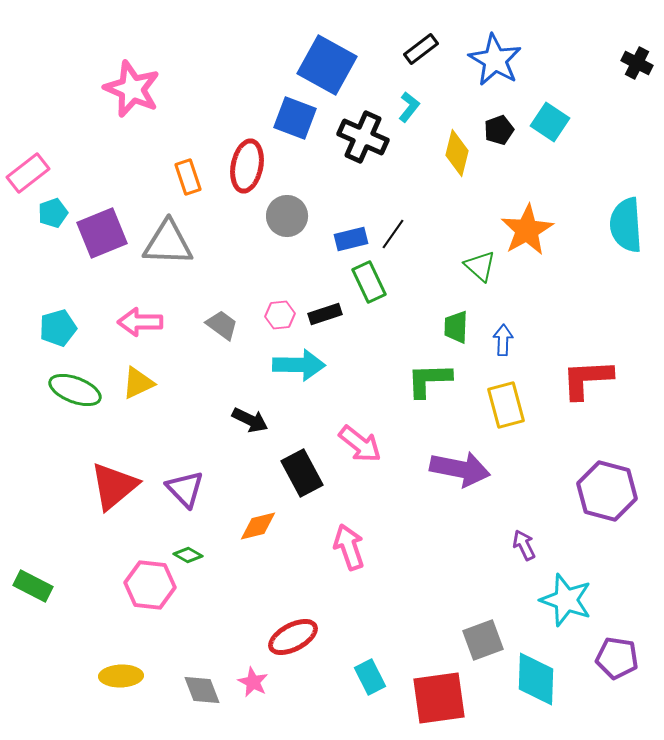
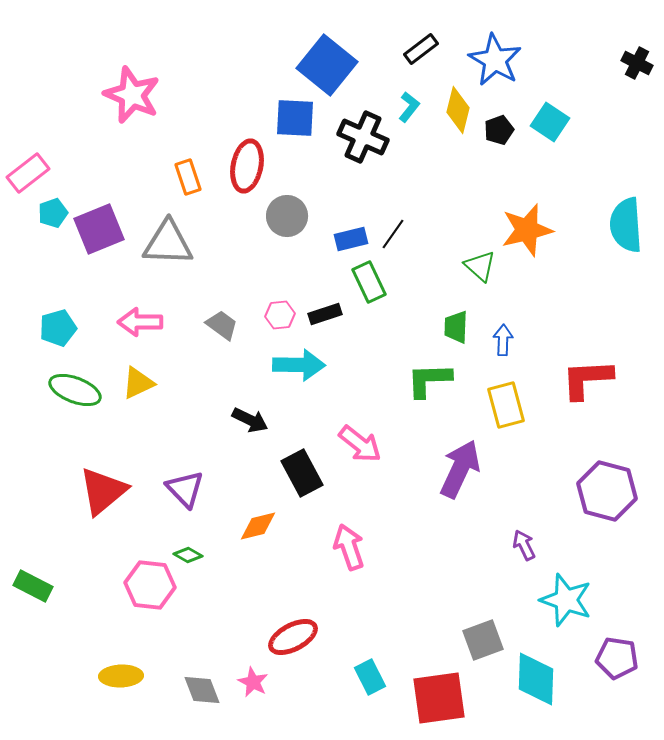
blue square at (327, 65): rotated 10 degrees clockwise
pink star at (132, 89): moved 6 px down
blue square at (295, 118): rotated 18 degrees counterclockwise
yellow diamond at (457, 153): moved 1 px right, 43 px up
orange star at (527, 230): rotated 16 degrees clockwise
purple square at (102, 233): moved 3 px left, 4 px up
purple arrow at (460, 469): rotated 76 degrees counterclockwise
red triangle at (114, 486): moved 11 px left, 5 px down
